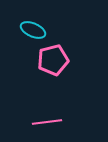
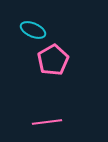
pink pentagon: rotated 16 degrees counterclockwise
